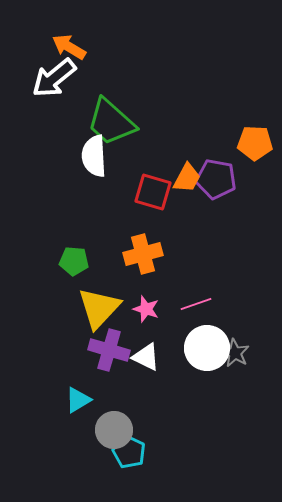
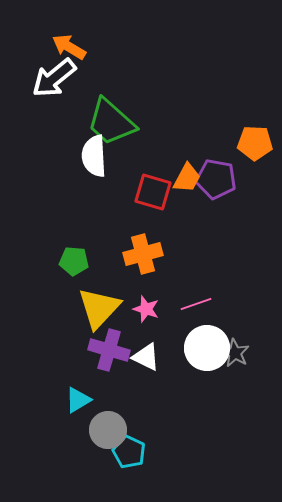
gray circle: moved 6 px left
